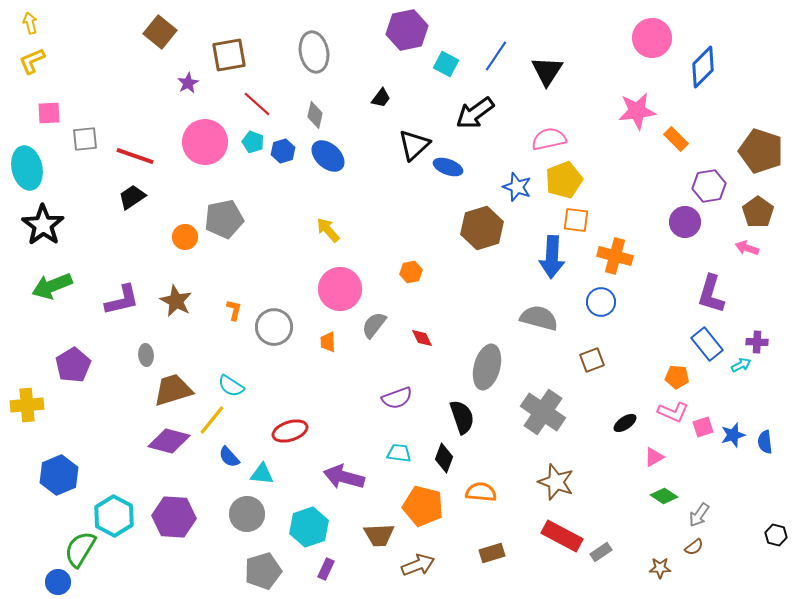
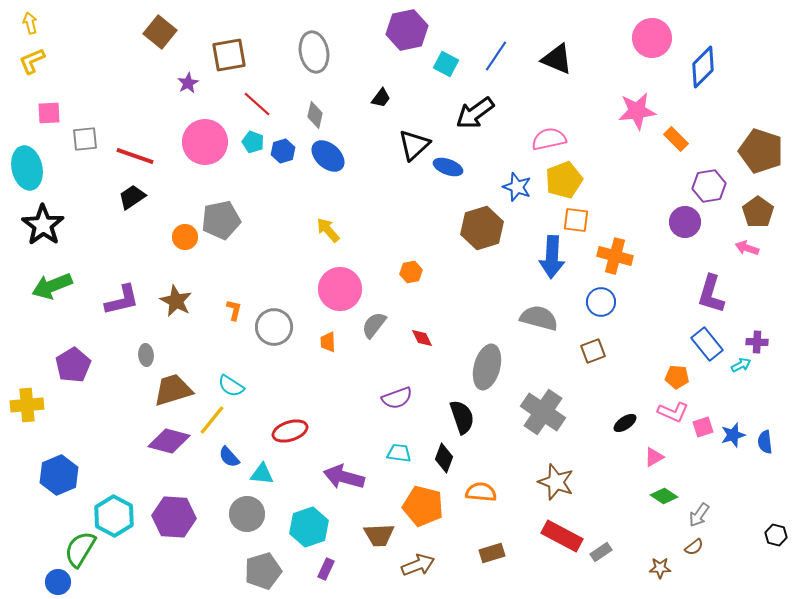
black triangle at (547, 71): moved 10 px right, 12 px up; rotated 40 degrees counterclockwise
gray pentagon at (224, 219): moved 3 px left, 1 px down
brown square at (592, 360): moved 1 px right, 9 px up
